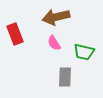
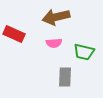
red rectangle: moved 1 px left; rotated 45 degrees counterclockwise
pink semicircle: rotated 63 degrees counterclockwise
